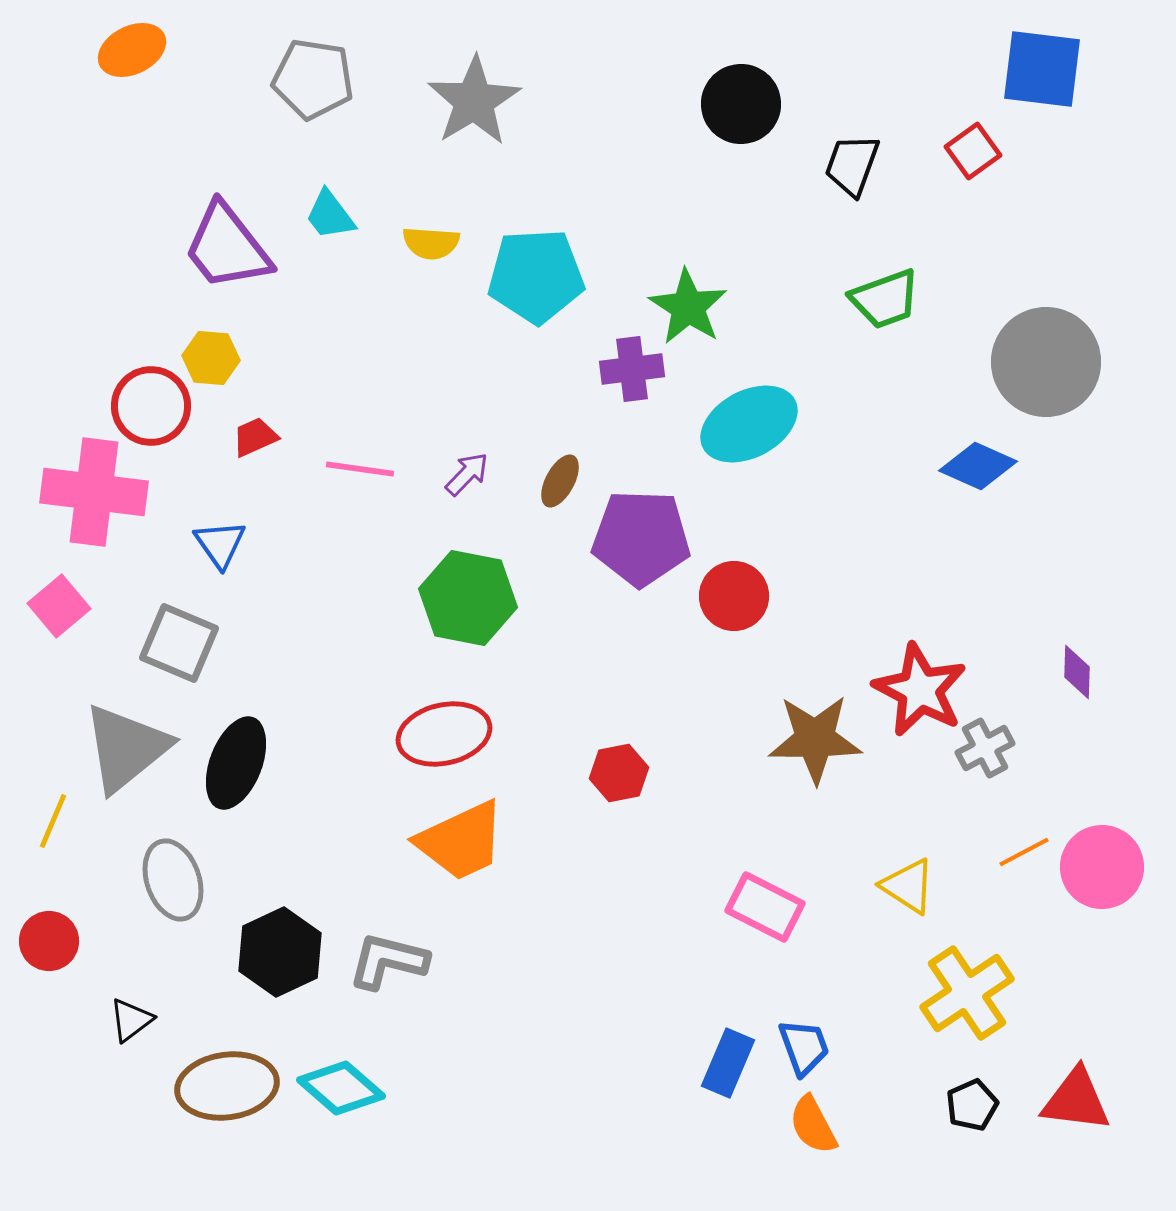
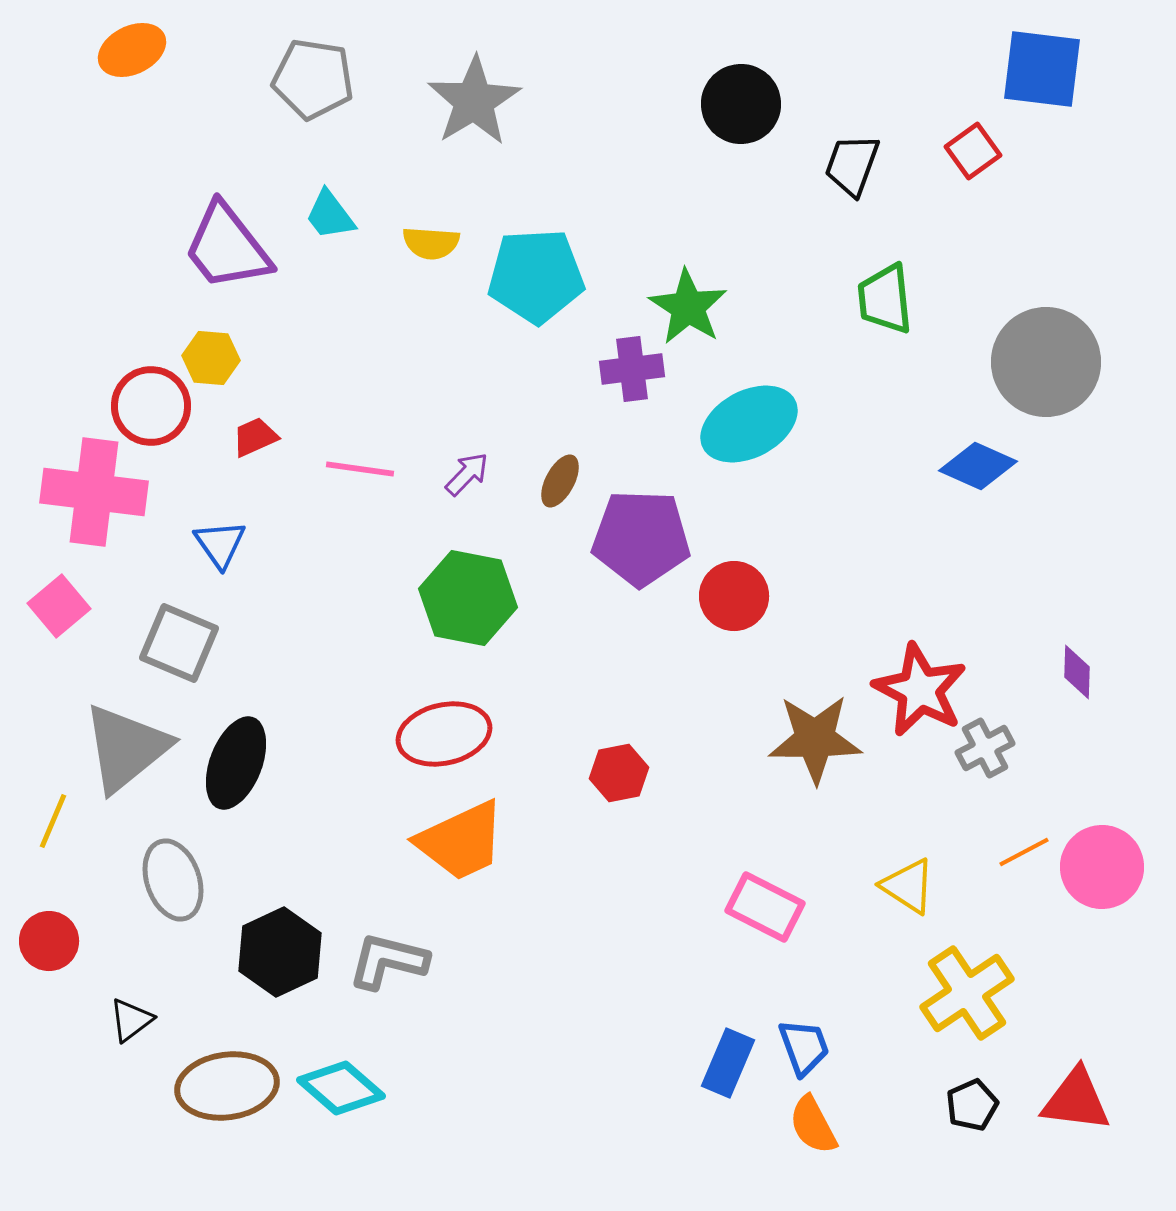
green trapezoid at (885, 299): rotated 104 degrees clockwise
